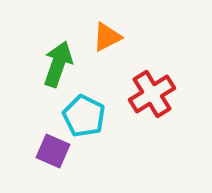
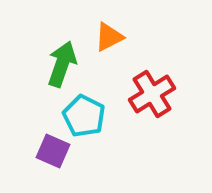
orange triangle: moved 2 px right
green arrow: moved 4 px right
